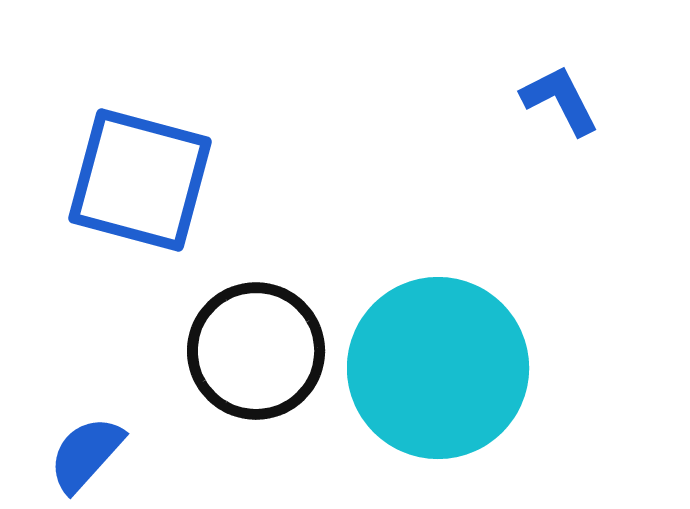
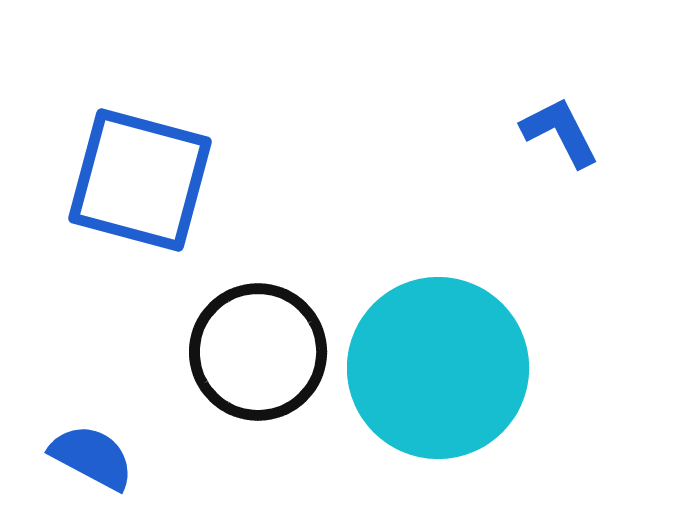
blue L-shape: moved 32 px down
black circle: moved 2 px right, 1 px down
blue semicircle: moved 6 px right, 3 px down; rotated 76 degrees clockwise
